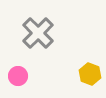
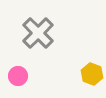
yellow hexagon: moved 2 px right
